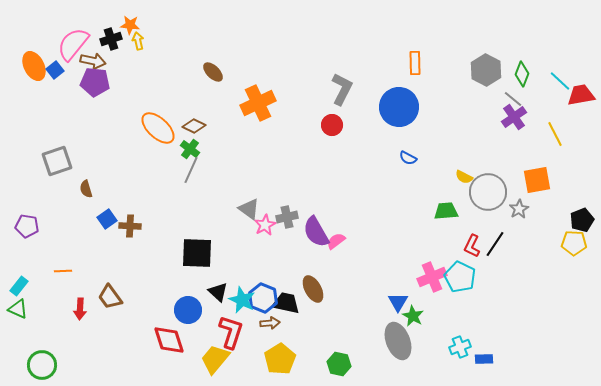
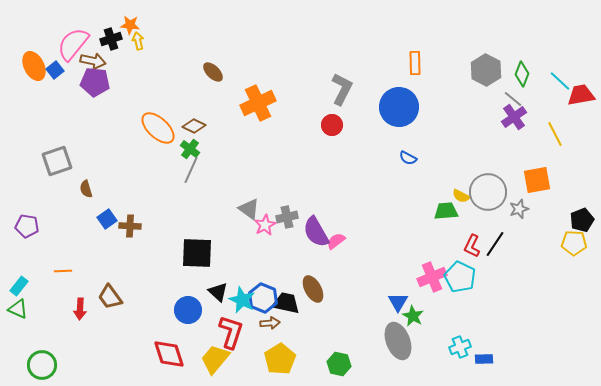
yellow semicircle at (464, 177): moved 3 px left, 19 px down
gray star at (519, 209): rotated 12 degrees clockwise
red diamond at (169, 340): moved 14 px down
